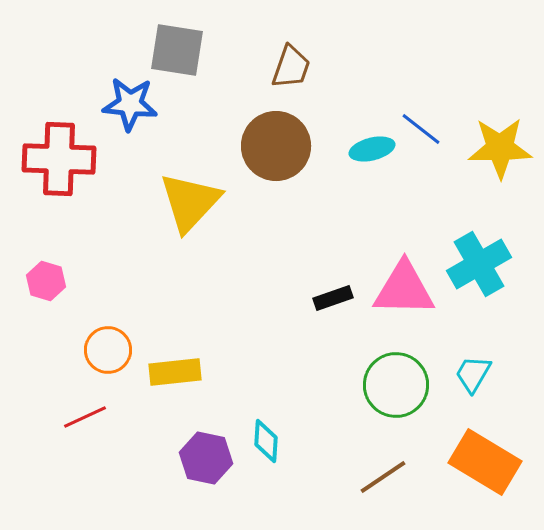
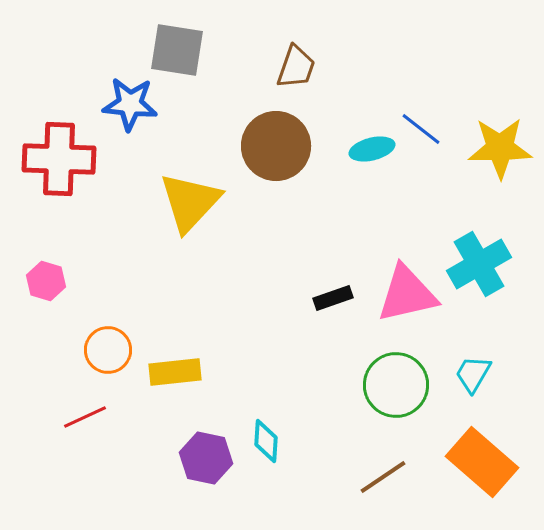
brown trapezoid: moved 5 px right
pink triangle: moved 3 px right, 5 px down; rotated 14 degrees counterclockwise
orange rectangle: moved 3 px left; rotated 10 degrees clockwise
